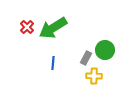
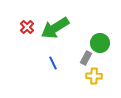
green arrow: moved 2 px right
green circle: moved 5 px left, 7 px up
blue line: rotated 32 degrees counterclockwise
